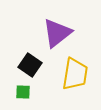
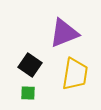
purple triangle: moved 7 px right; rotated 16 degrees clockwise
green square: moved 5 px right, 1 px down
